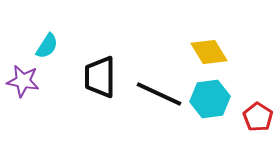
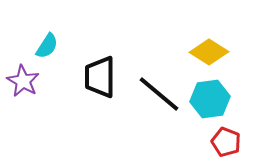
yellow diamond: rotated 27 degrees counterclockwise
purple star: rotated 20 degrees clockwise
black line: rotated 15 degrees clockwise
red pentagon: moved 32 px left, 25 px down; rotated 12 degrees counterclockwise
